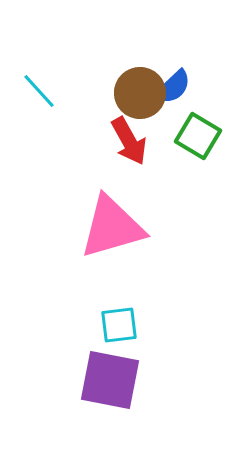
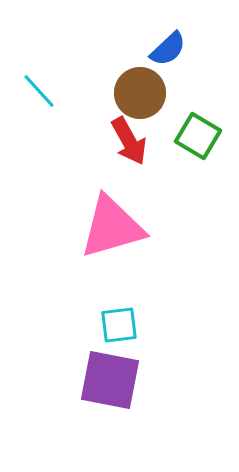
blue semicircle: moved 5 px left, 38 px up
